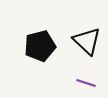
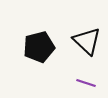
black pentagon: moved 1 px left, 1 px down
